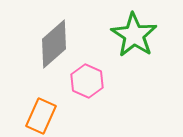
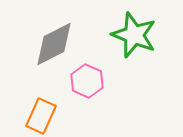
green star: rotated 12 degrees counterclockwise
gray diamond: rotated 15 degrees clockwise
